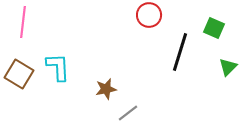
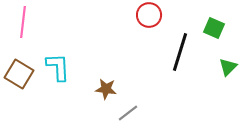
brown star: rotated 20 degrees clockwise
